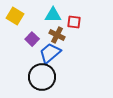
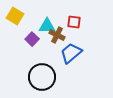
cyan triangle: moved 6 px left, 11 px down
blue trapezoid: moved 21 px right
